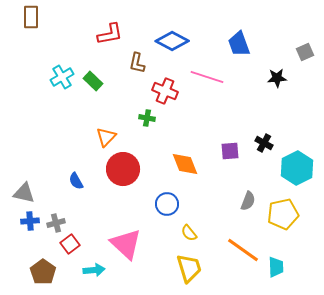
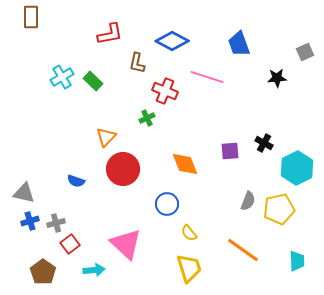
green cross: rotated 35 degrees counterclockwise
blue semicircle: rotated 42 degrees counterclockwise
yellow pentagon: moved 4 px left, 5 px up
blue cross: rotated 12 degrees counterclockwise
cyan trapezoid: moved 21 px right, 6 px up
